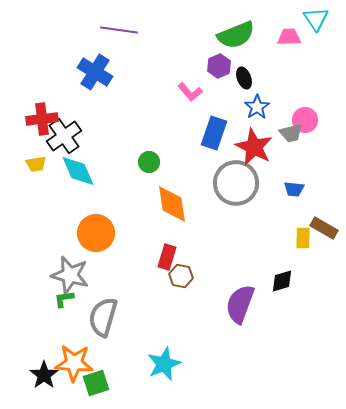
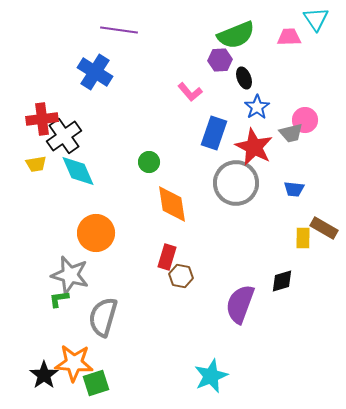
purple hexagon: moved 1 px right, 6 px up; rotated 20 degrees clockwise
green L-shape: moved 5 px left
cyan star: moved 47 px right, 12 px down
